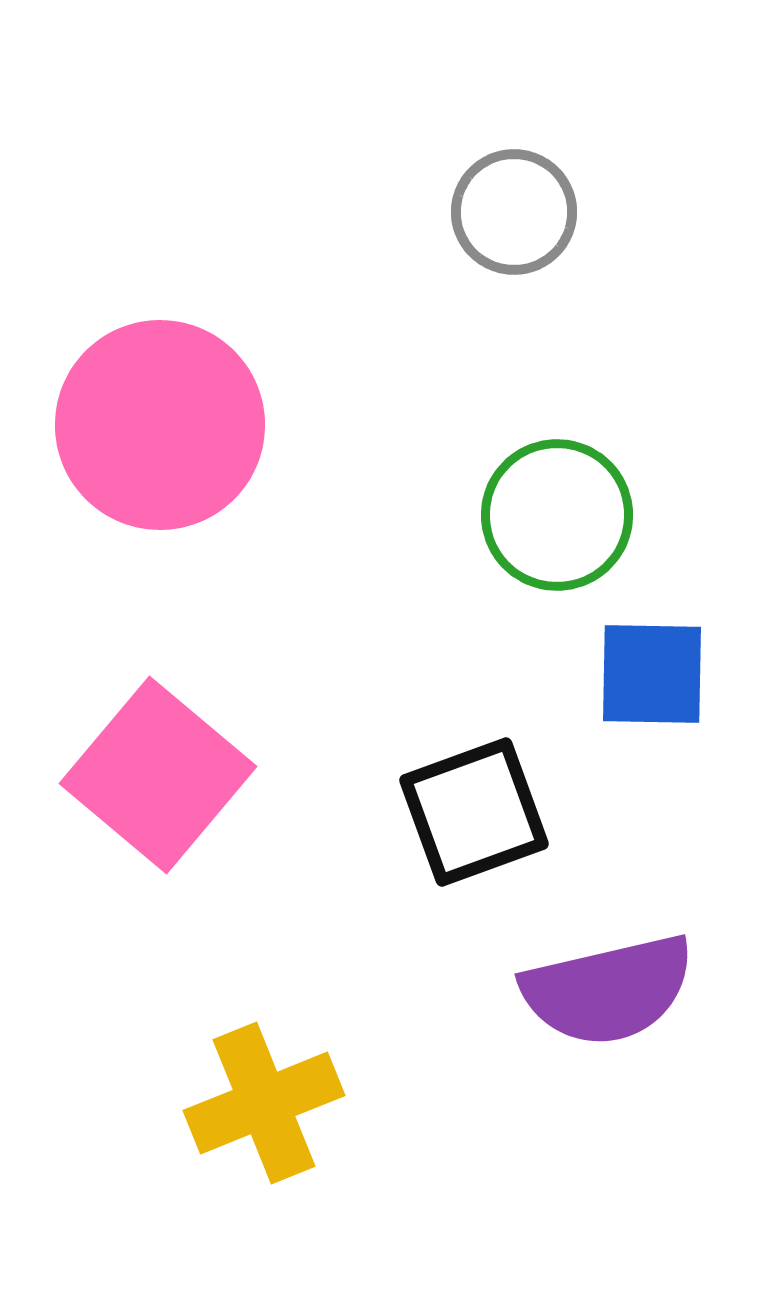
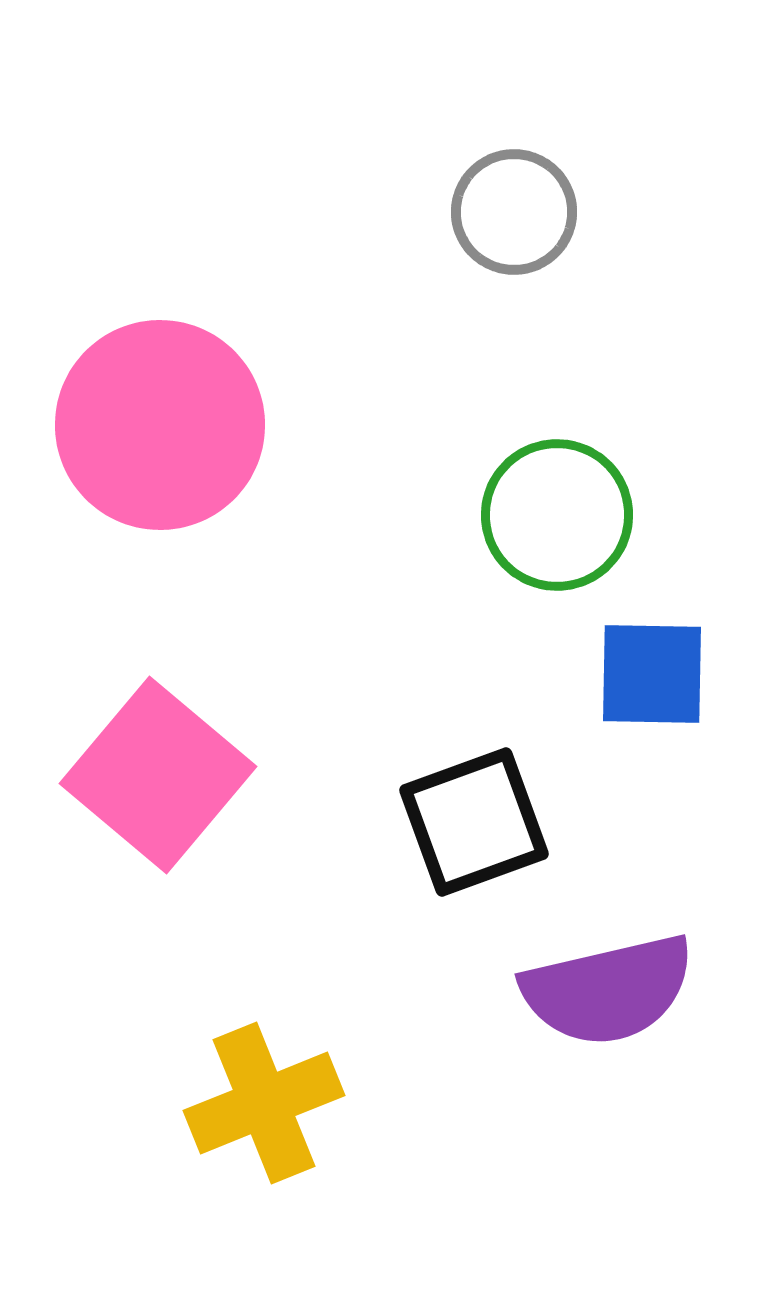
black square: moved 10 px down
